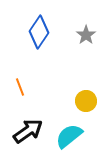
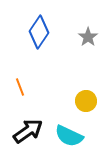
gray star: moved 2 px right, 2 px down
cyan semicircle: rotated 116 degrees counterclockwise
